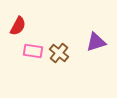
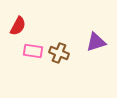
brown cross: rotated 18 degrees counterclockwise
